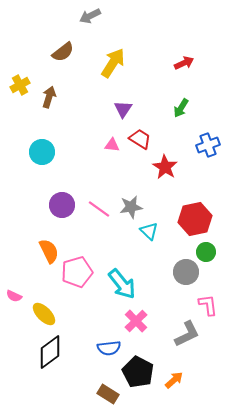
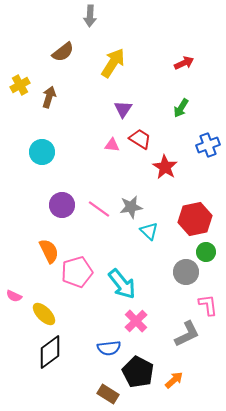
gray arrow: rotated 60 degrees counterclockwise
